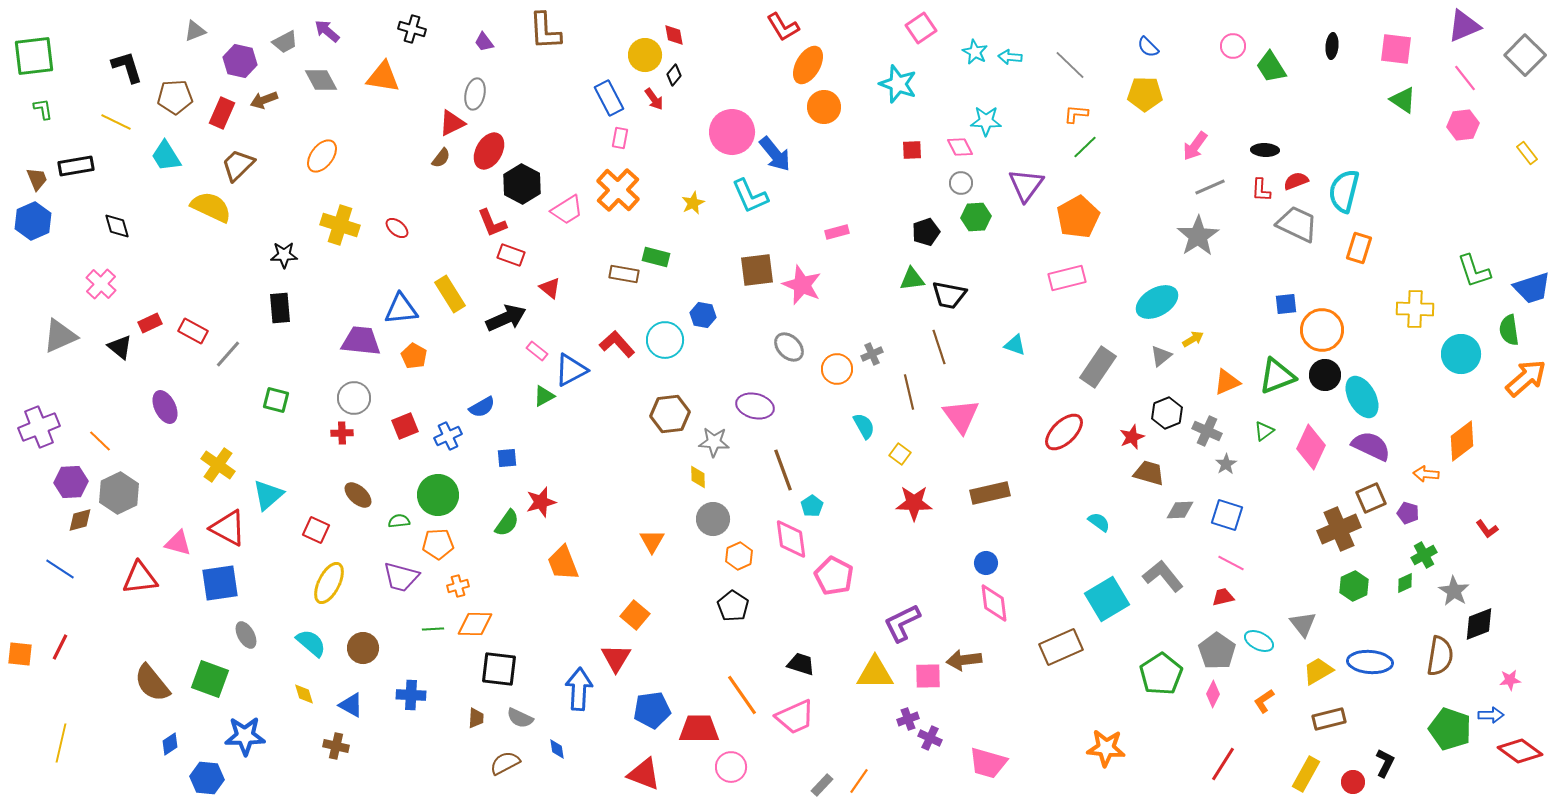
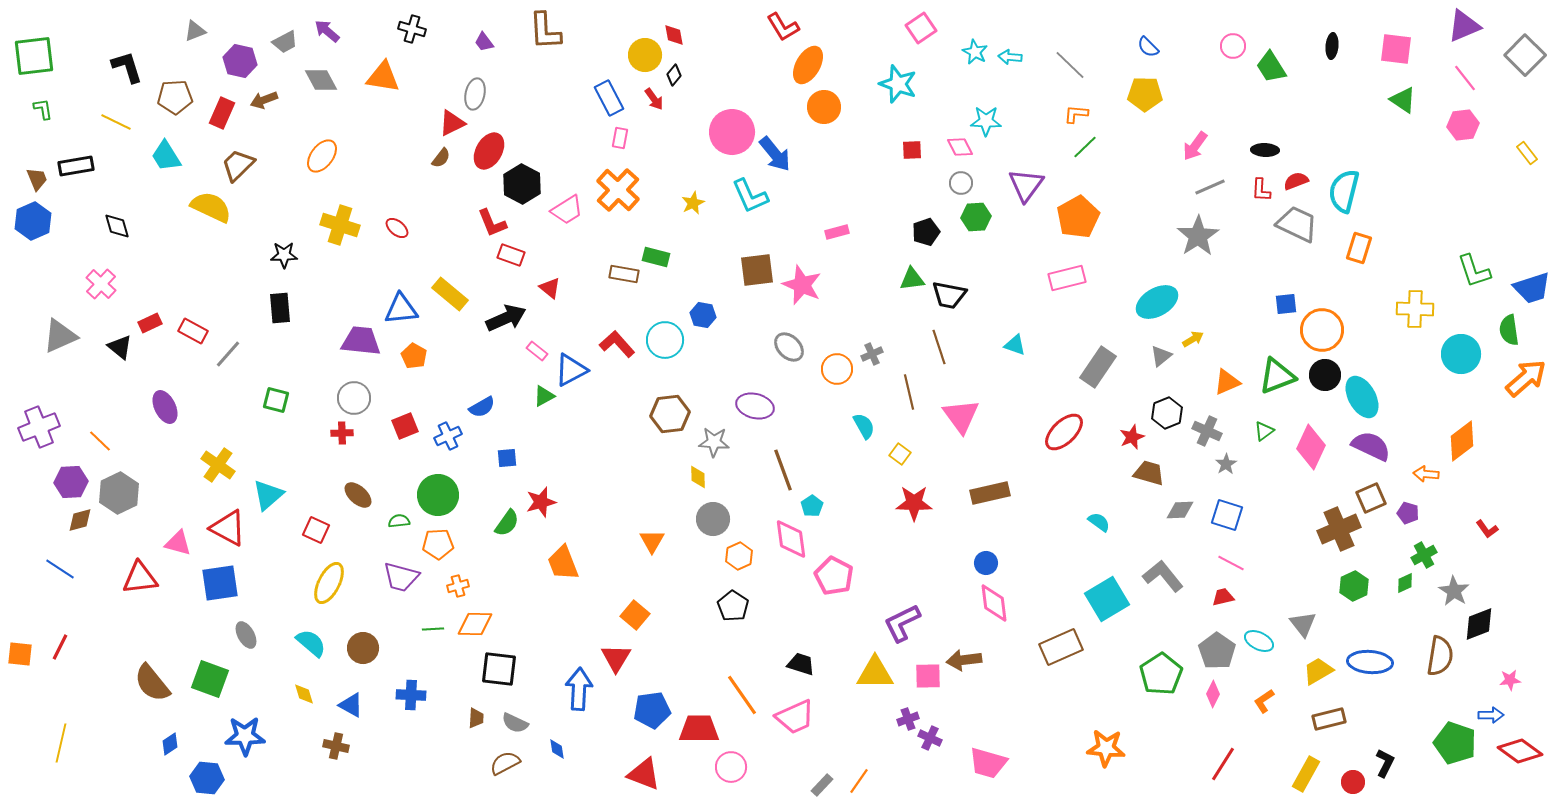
yellow rectangle at (450, 294): rotated 18 degrees counterclockwise
gray semicircle at (520, 718): moved 5 px left, 5 px down
green pentagon at (1450, 729): moved 5 px right, 14 px down
